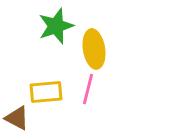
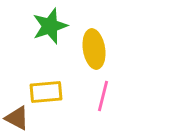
green star: moved 6 px left
pink line: moved 15 px right, 7 px down
